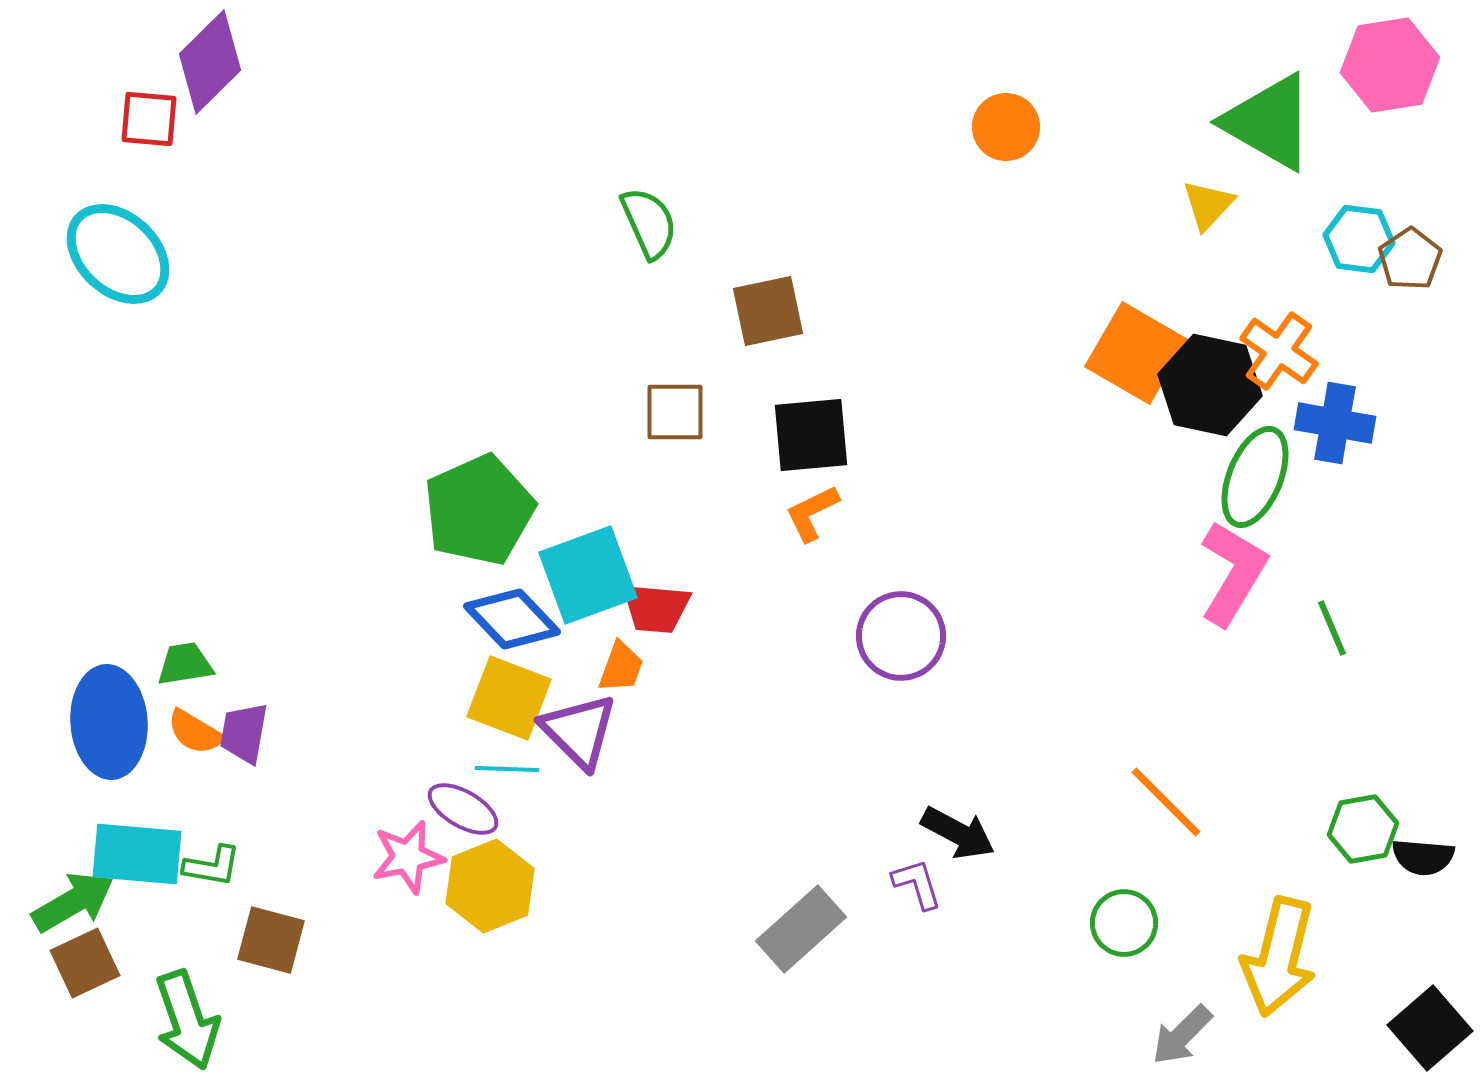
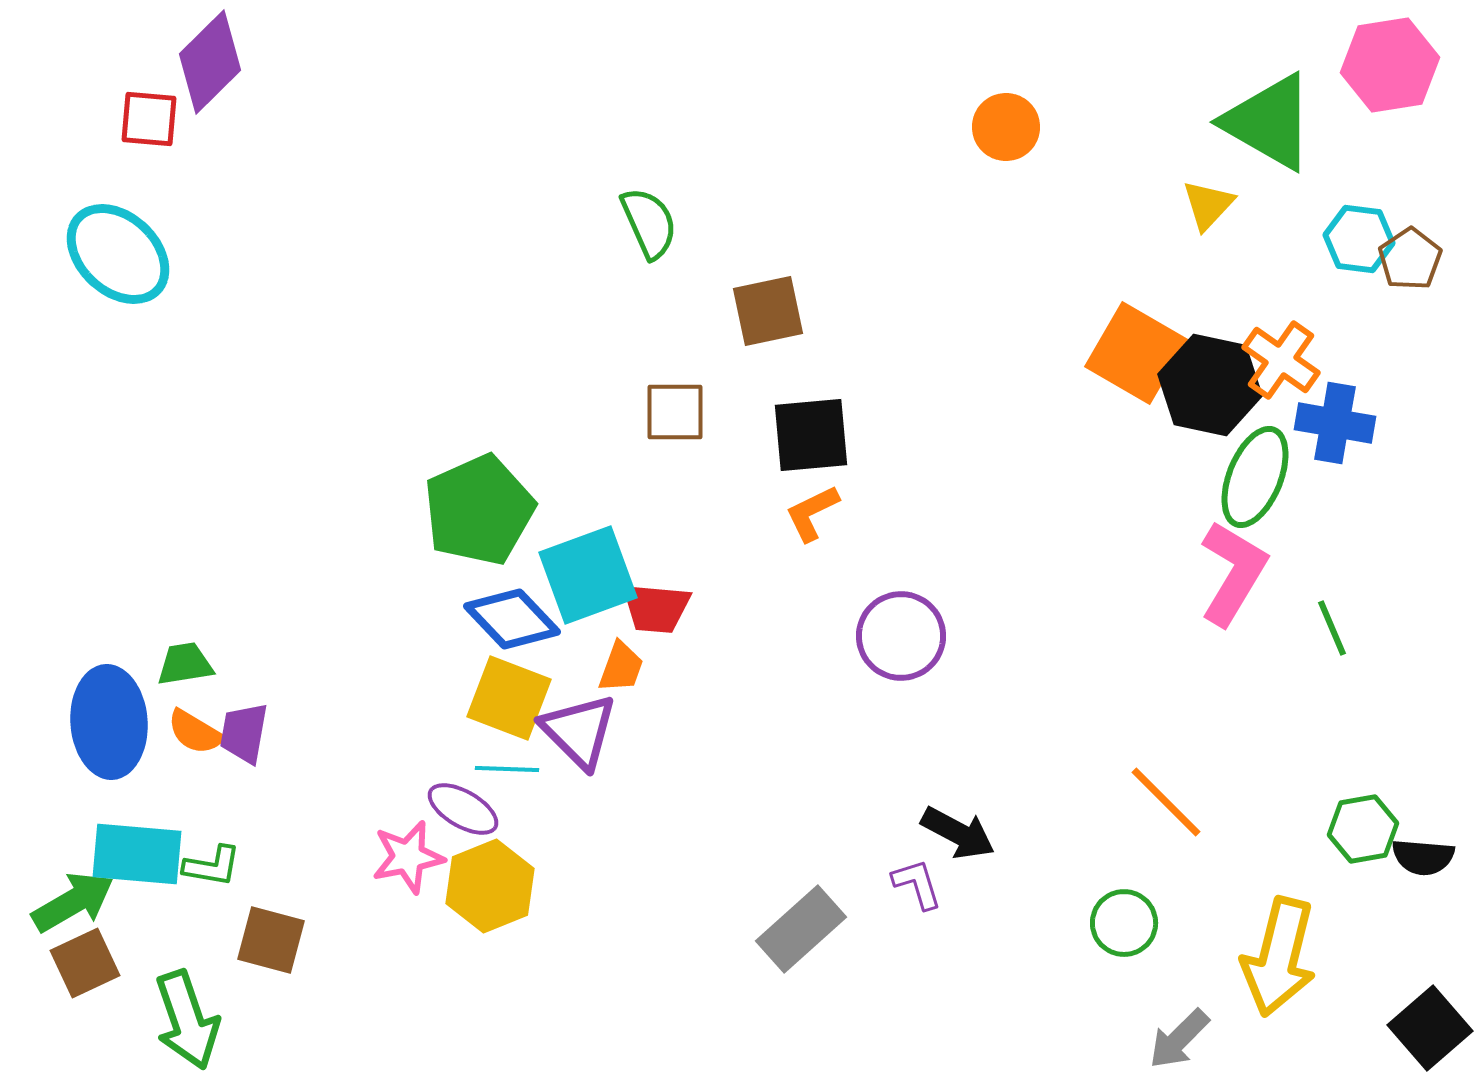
orange cross at (1279, 351): moved 2 px right, 9 px down
gray arrow at (1182, 1035): moved 3 px left, 4 px down
